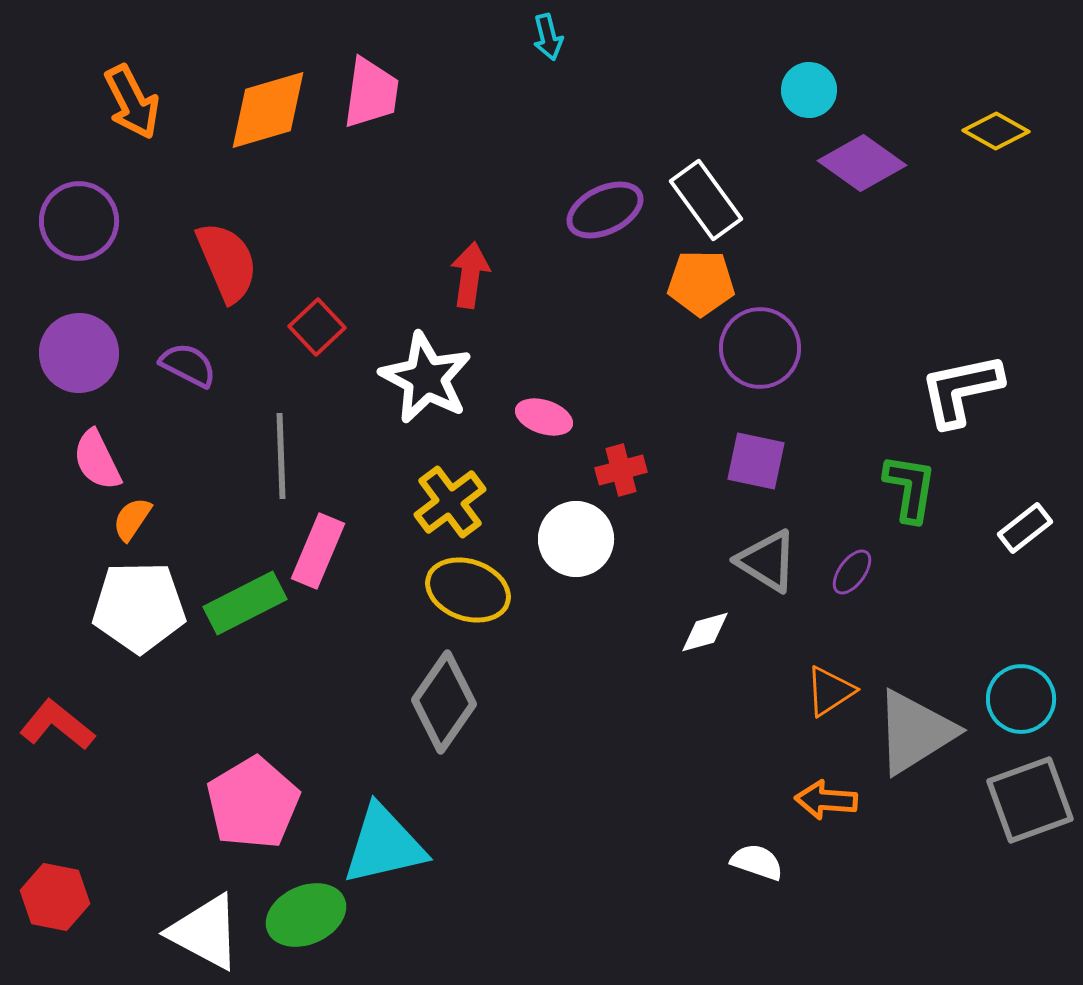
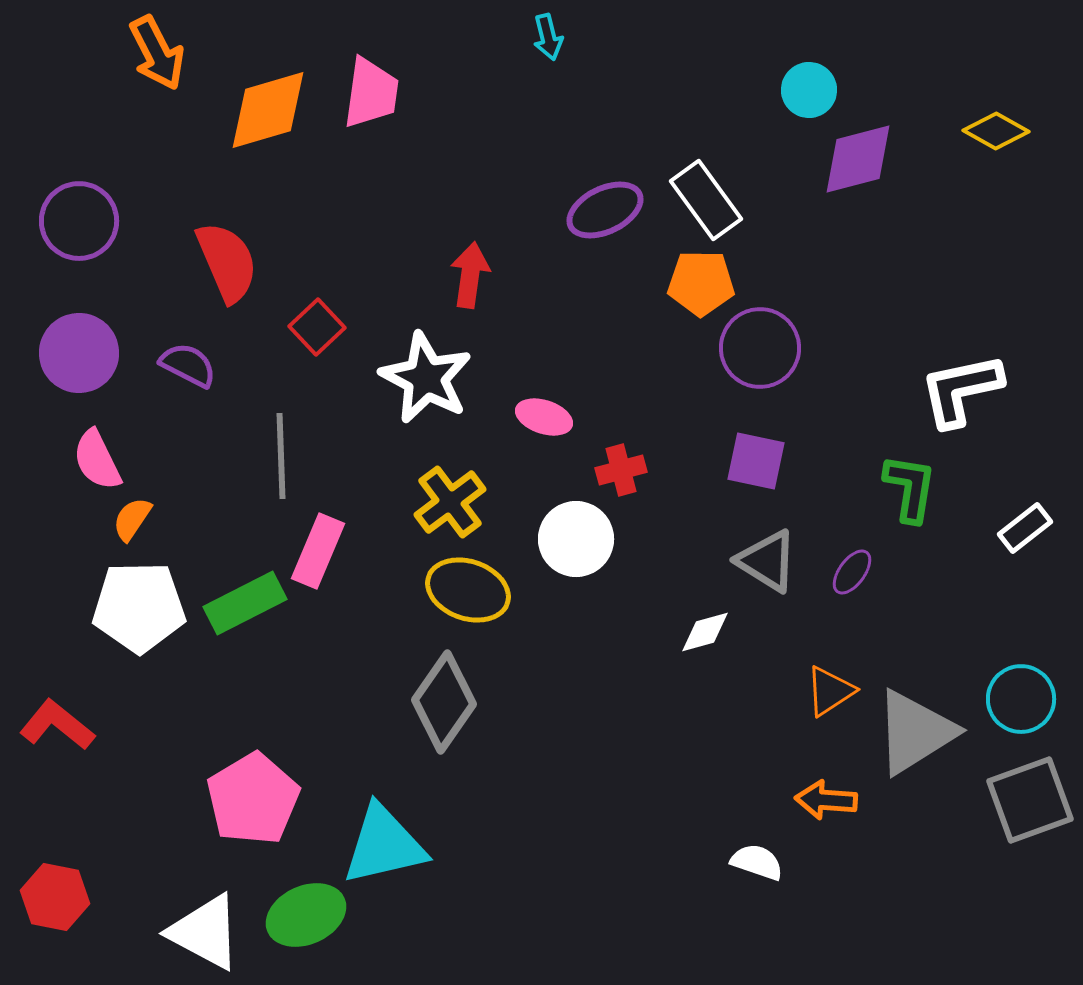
orange arrow at (132, 102): moved 25 px right, 49 px up
purple diamond at (862, 163): moved 4 px left, 4 px up; rotated 50 degrees counterclockwise
pink pentagon at (253, 803): moved 4 px up
